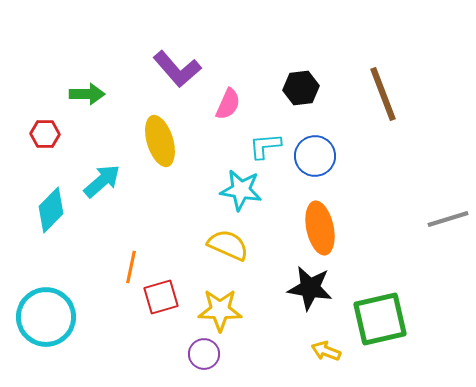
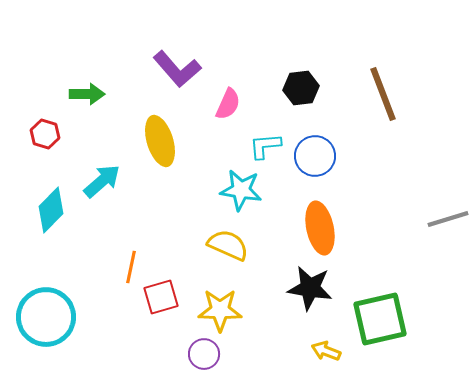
red hexagon: rotated 16 degrees clockwise
